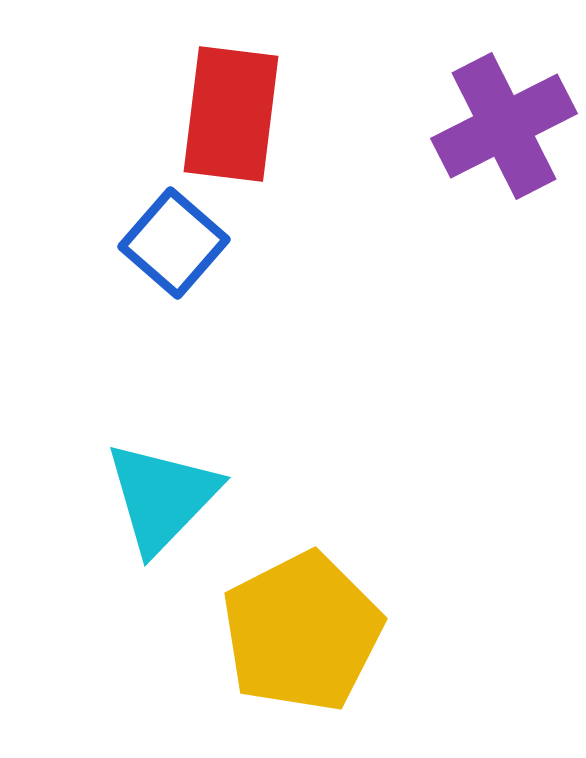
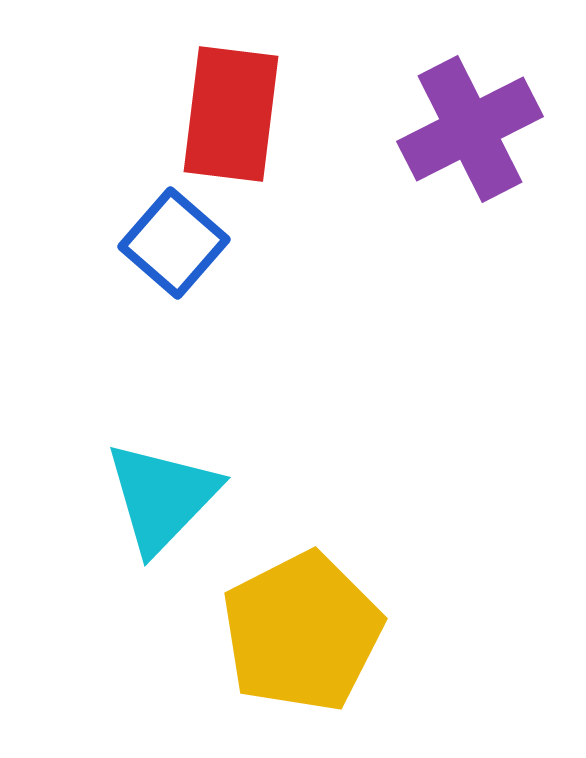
purple cross: moved 34 px left, 3 px down
